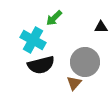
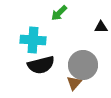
green arrow: moved 5 px right, 5 px up
cyan cross: rotated 25 degrees counterclockwise
gray circle: moved 2 px left, 3 px down
